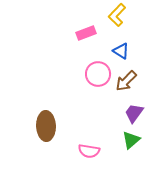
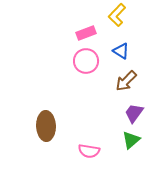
pink circle: moved 12 px left, 13 px up
